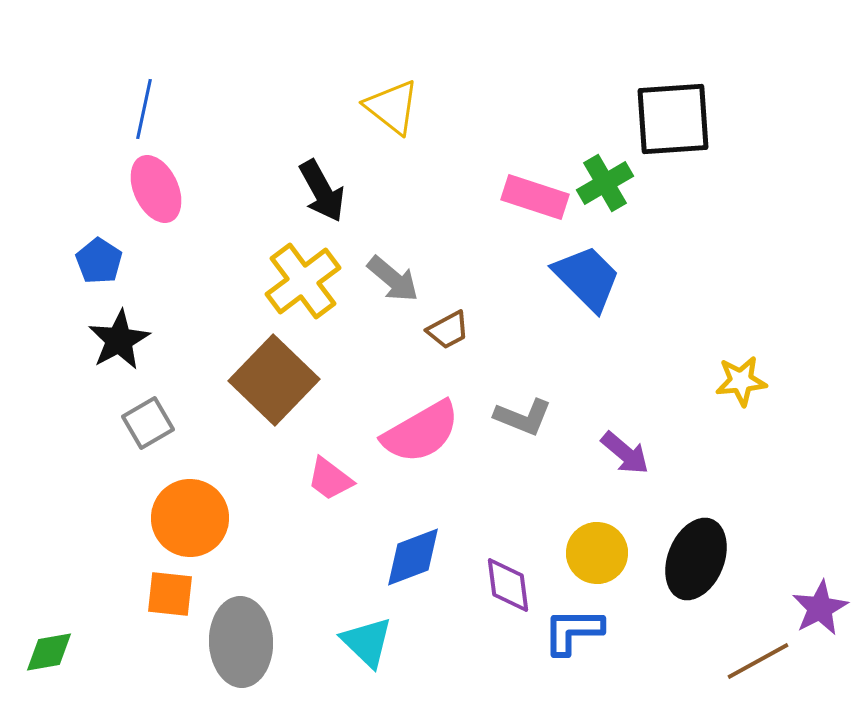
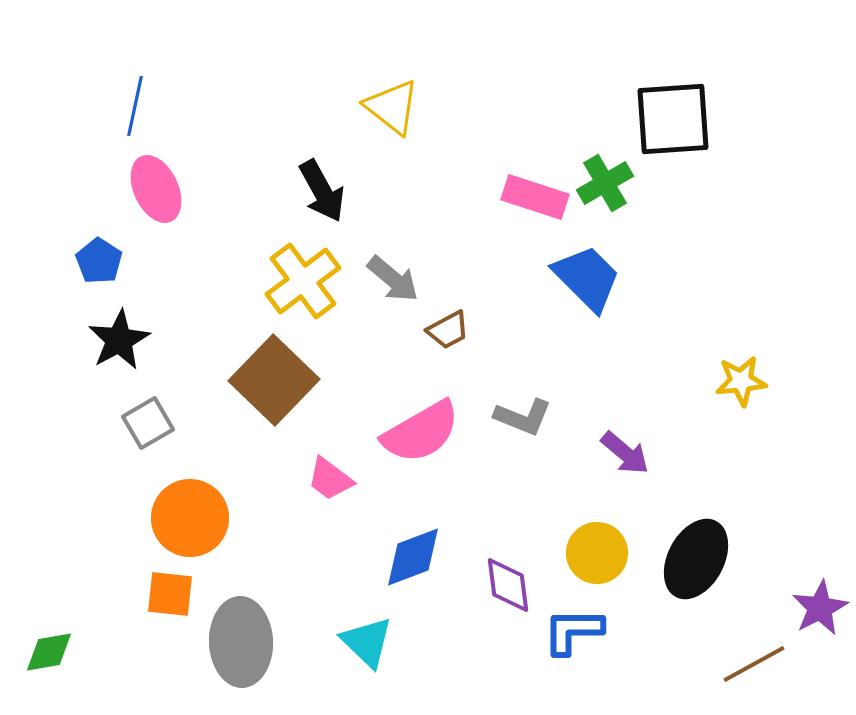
blue line: moved 9 px left, 3 px up
black ellipse: rotated 6 degrees clockwise
brown line: moved 4 px left, 3 px down
